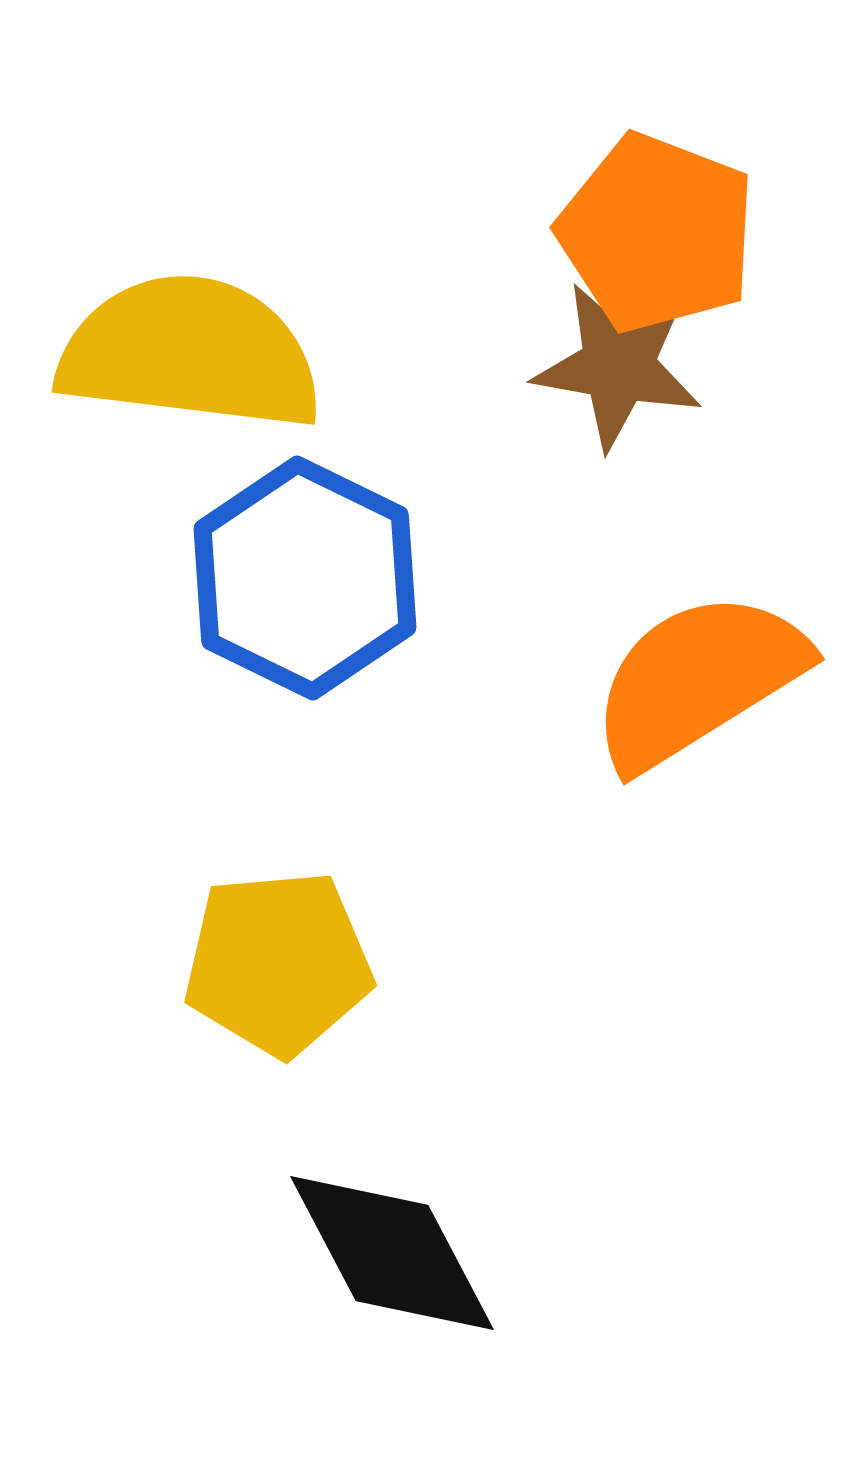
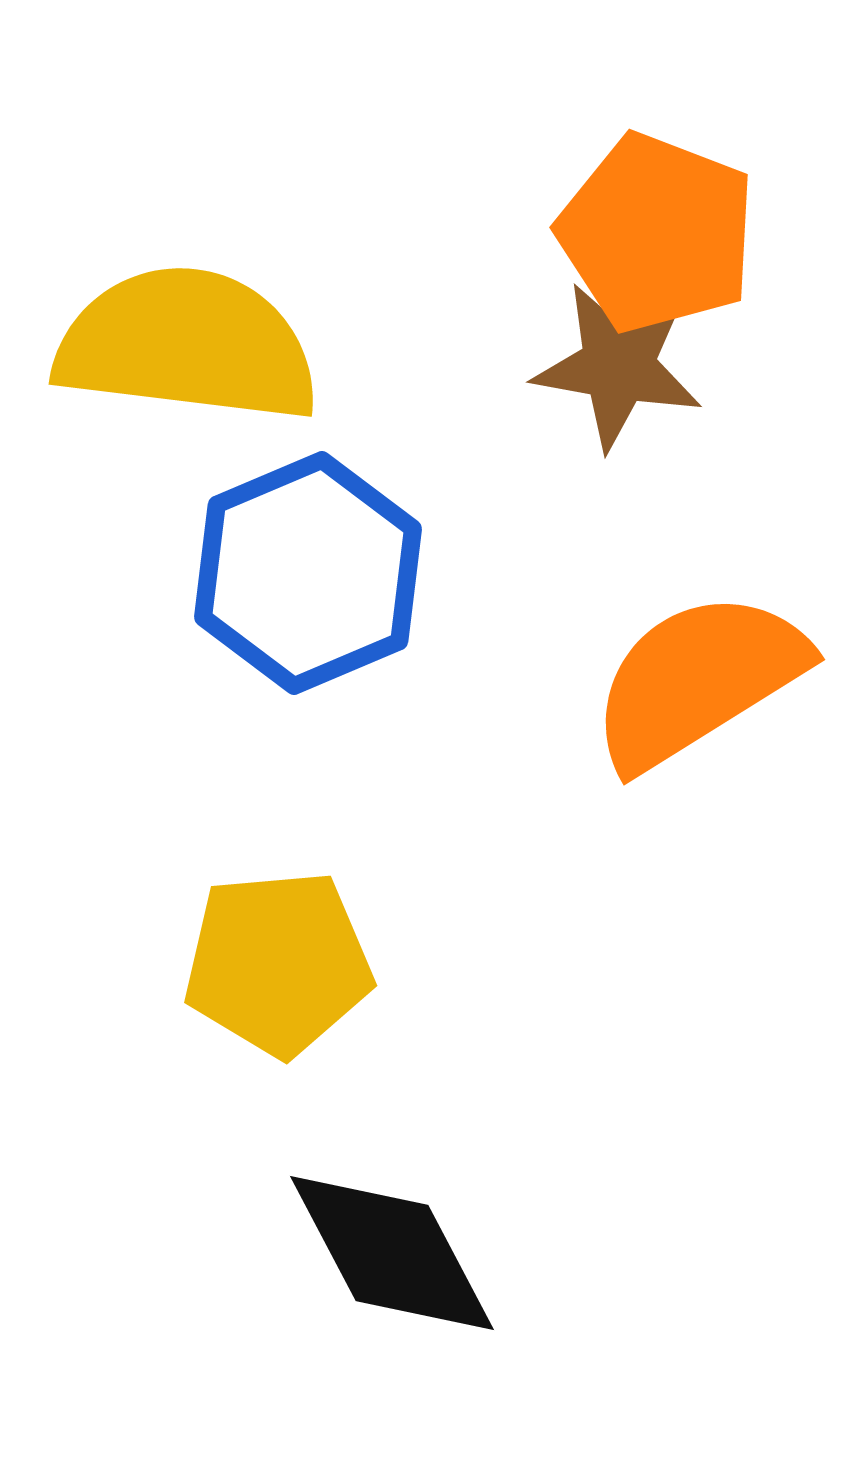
yellow semicircle: moved 3 px left, 8 px up
blue hexagon: moved 3 px right, 5 px up; rotated 11 degrees clockwise
